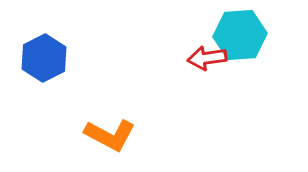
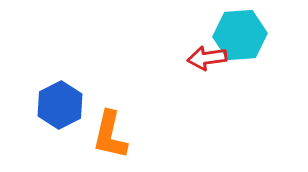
blue hexagon: moved 16 px right, 47 px down
orange L-shape: rotated 75 degrees clockwise
